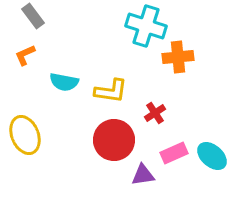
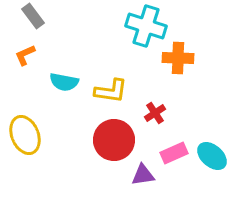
orange cross: moved 1 px down; rotated 8 degrees clockwise
